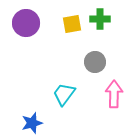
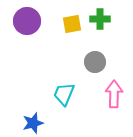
purple circle: moved 1 px right, 2 px up
cyan trapezoid: rotated 15 degrees counterclockwise
blue star: moved 1 px right
